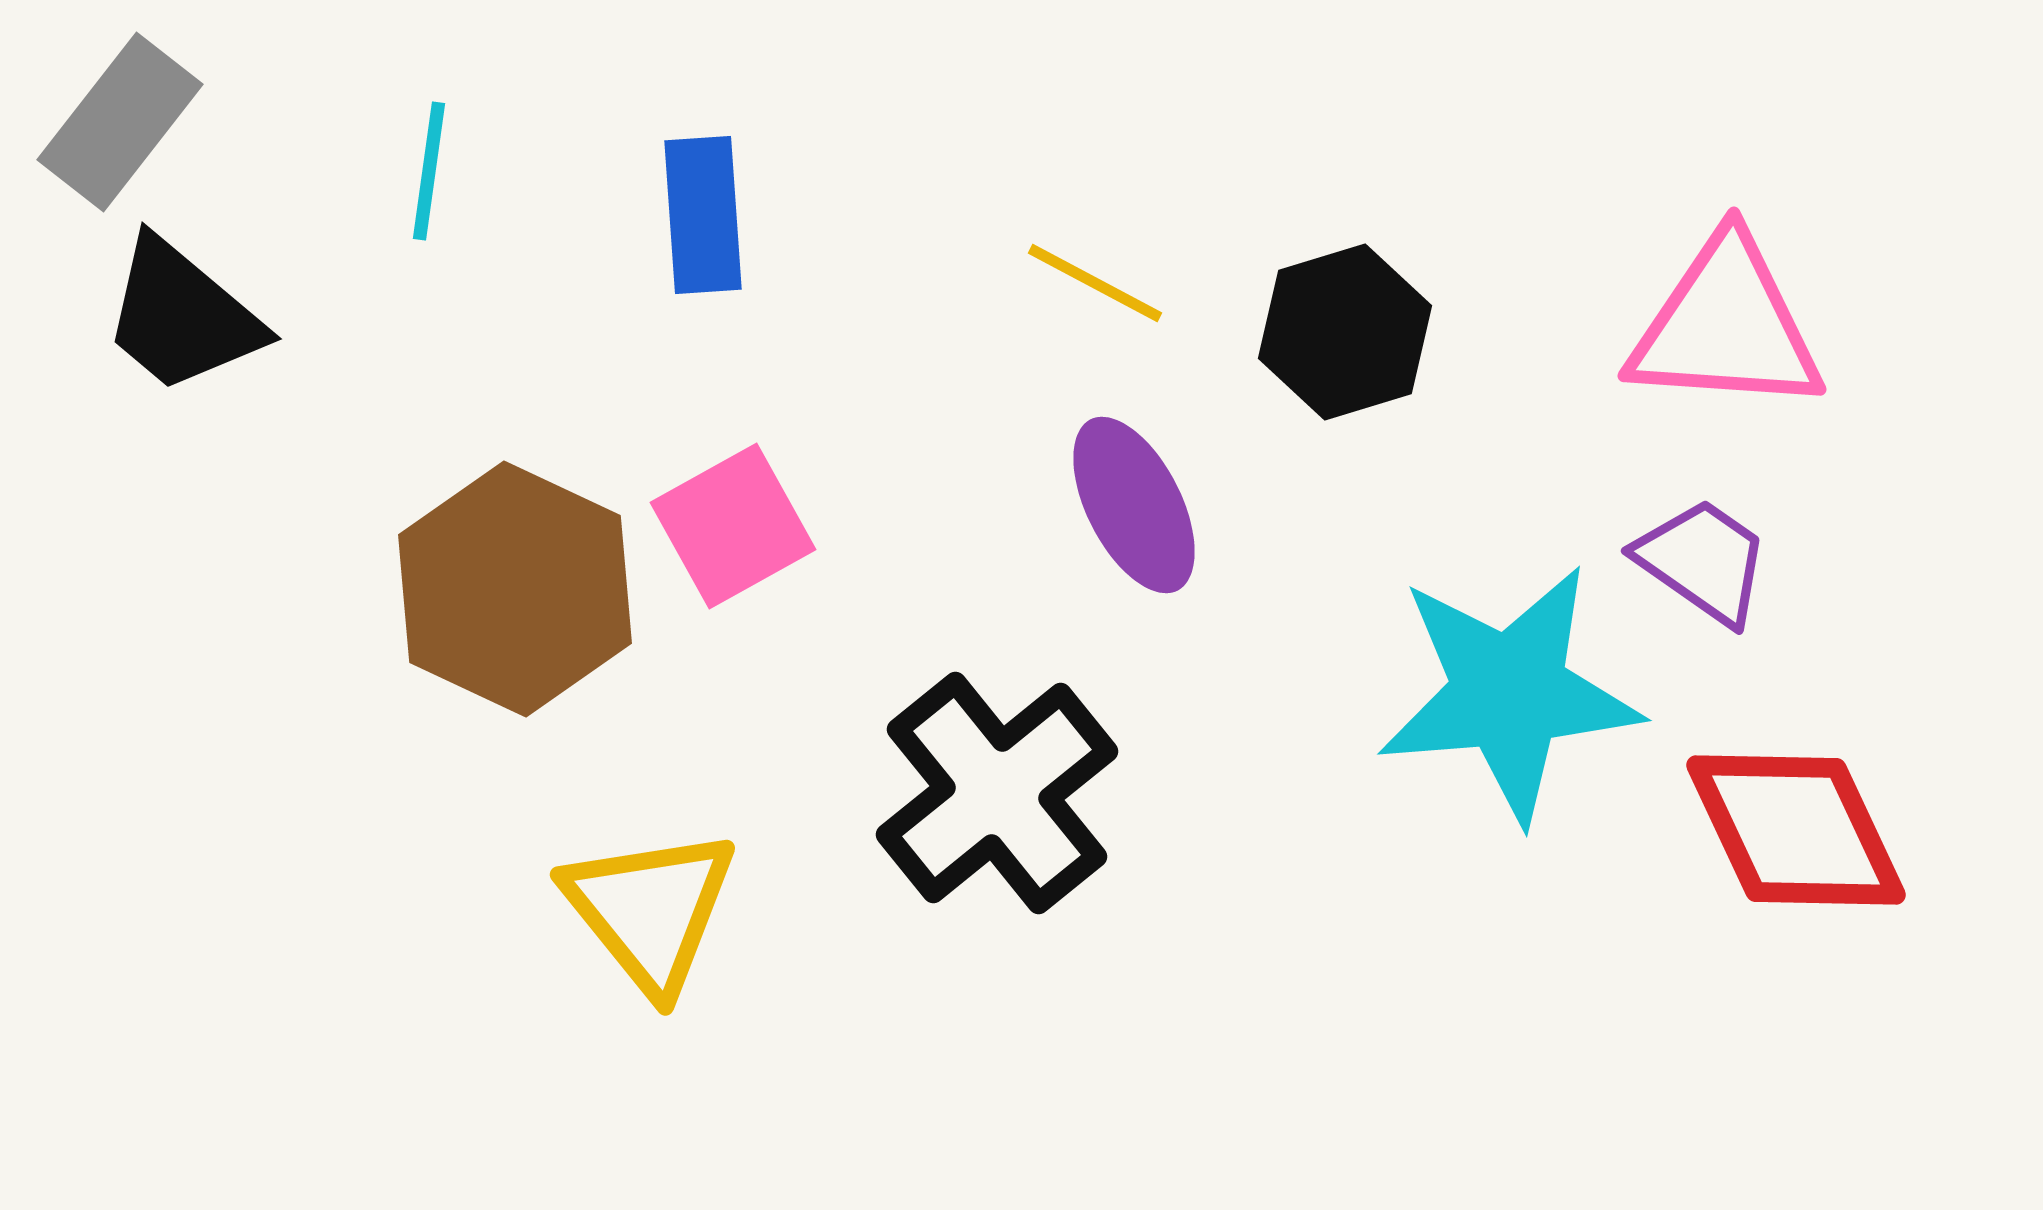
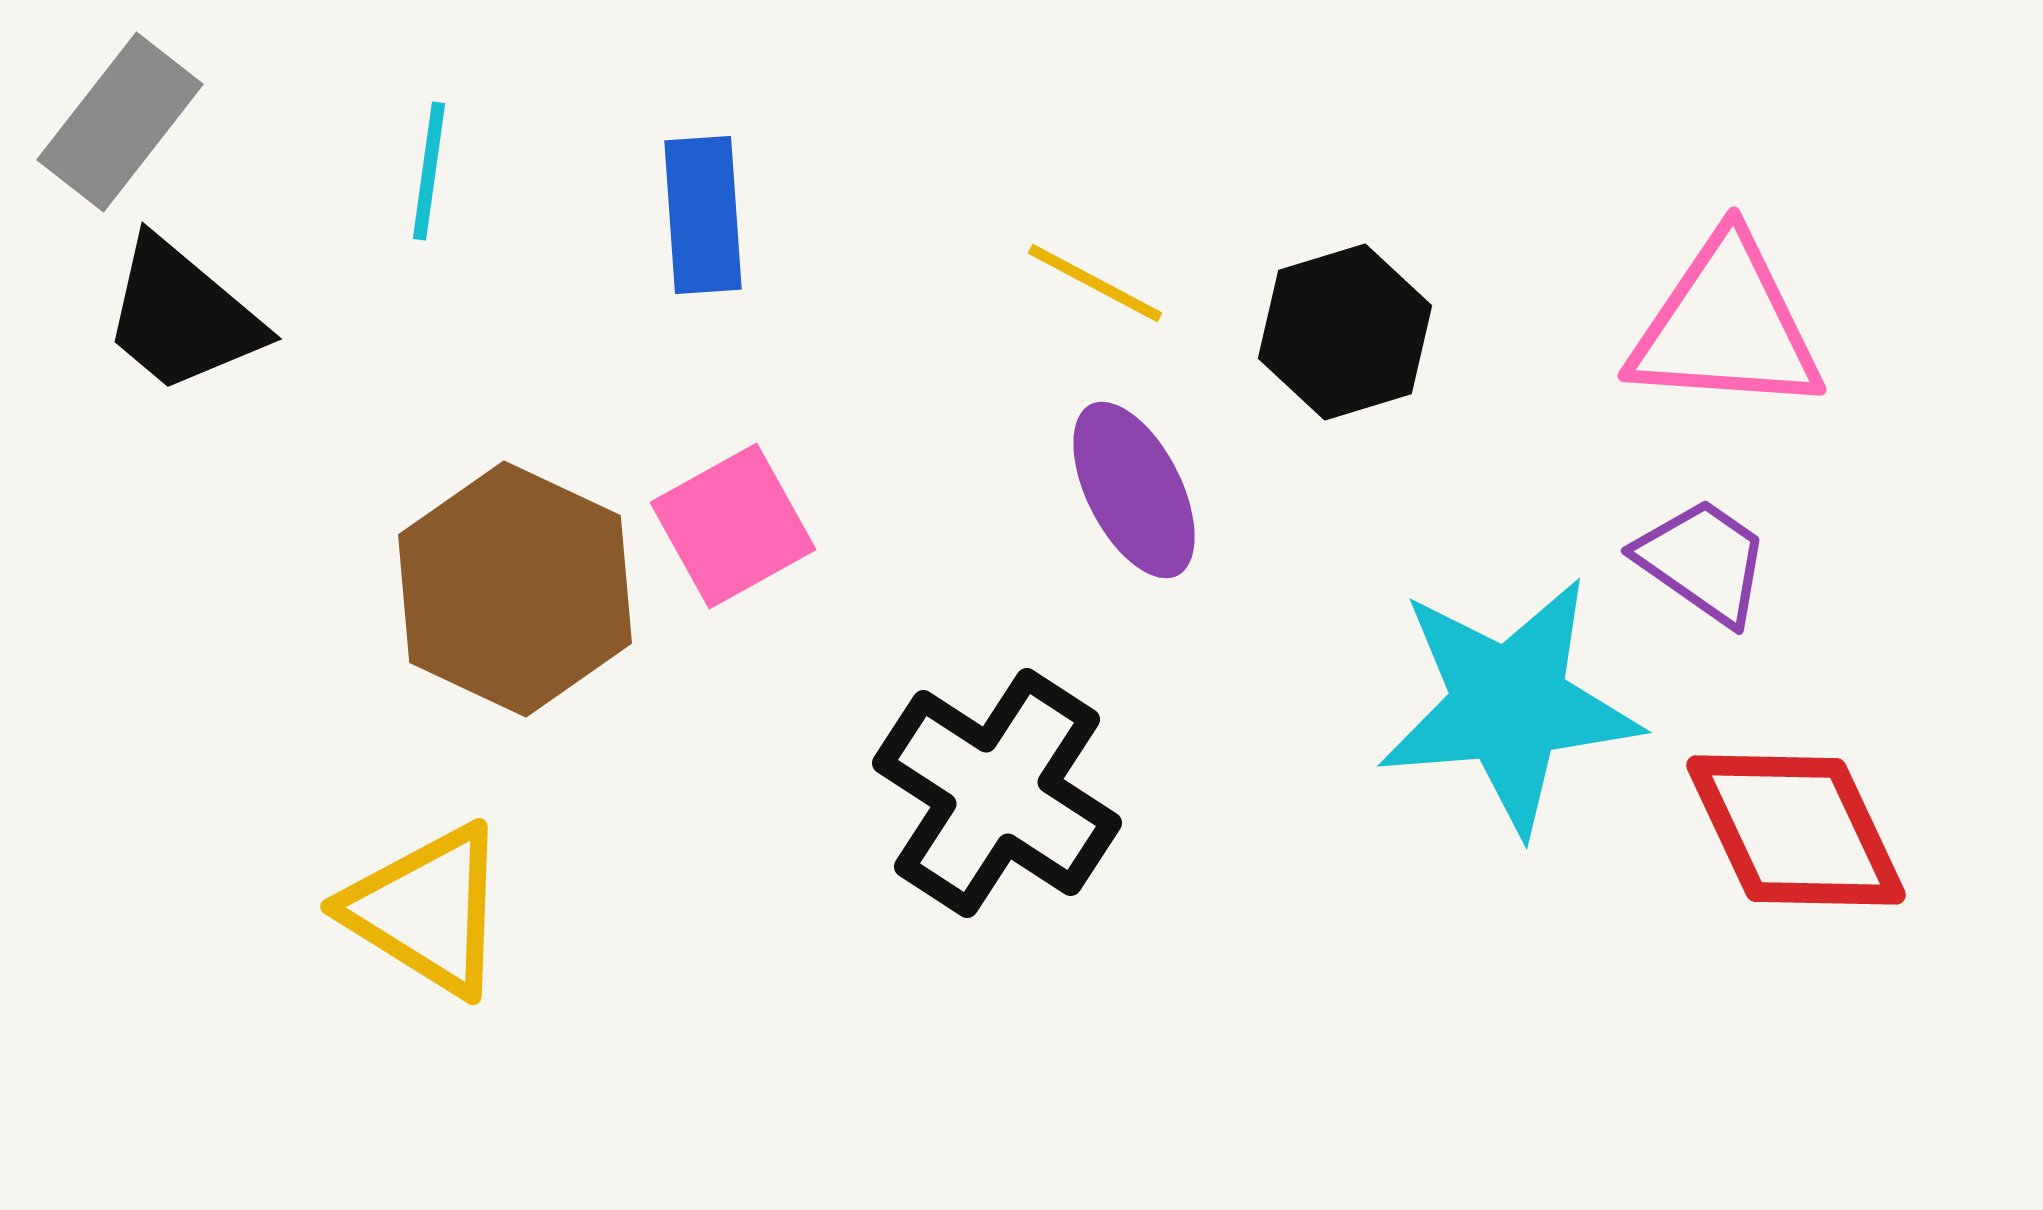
purple ellipse: moved 15 px up
cyan star: moved 12 px down
black cross: rotated 18 degrees counterclockwise
yellow triangle: moved 223 px left; rotated 19 degrees counterclockwise
